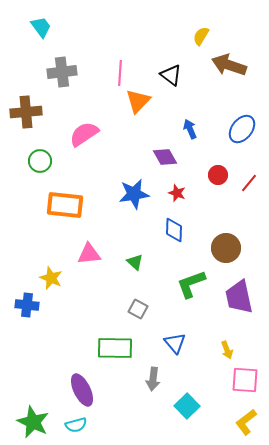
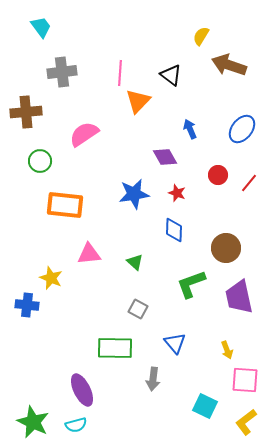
cyan square: moved 18 px right; rotated 20 degrees counterclockwise
